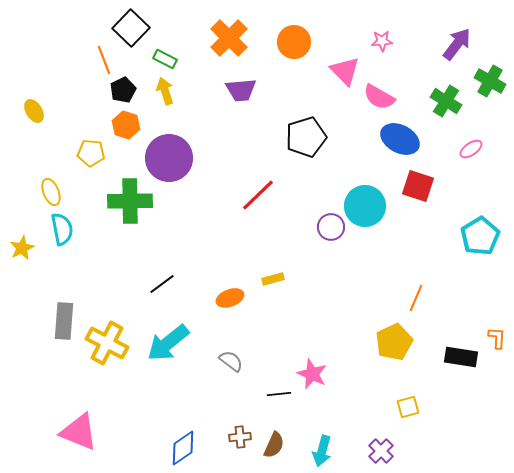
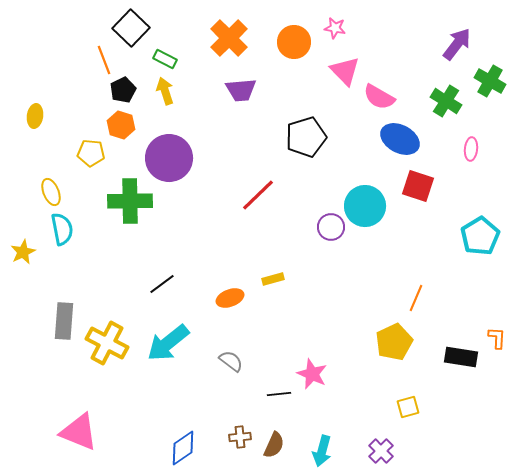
pink star at (382, 41): moved 47 px left, 13 px up; rotated 15 degrees clockwise
yellow ellipse at (34, 111): moved 1 px right, 5 px down; rotated 40 degrees clockwise
orange hexagon at (126, 125): moved 5 px left
pink ellipse at (471, 149): rotated 50 degrees counterclockwise
yellow star at (22, 248): moved 1 px right, 4 px down
